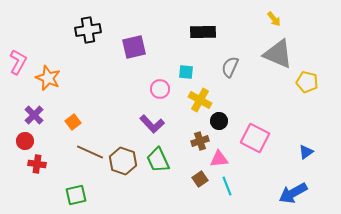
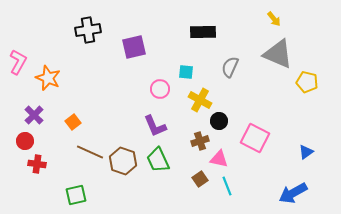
purple L-shape: moved 3 px right, 2 px down; rotated 20 degrees clockwise
pink triangle: rotated 18 degrees clockwise
